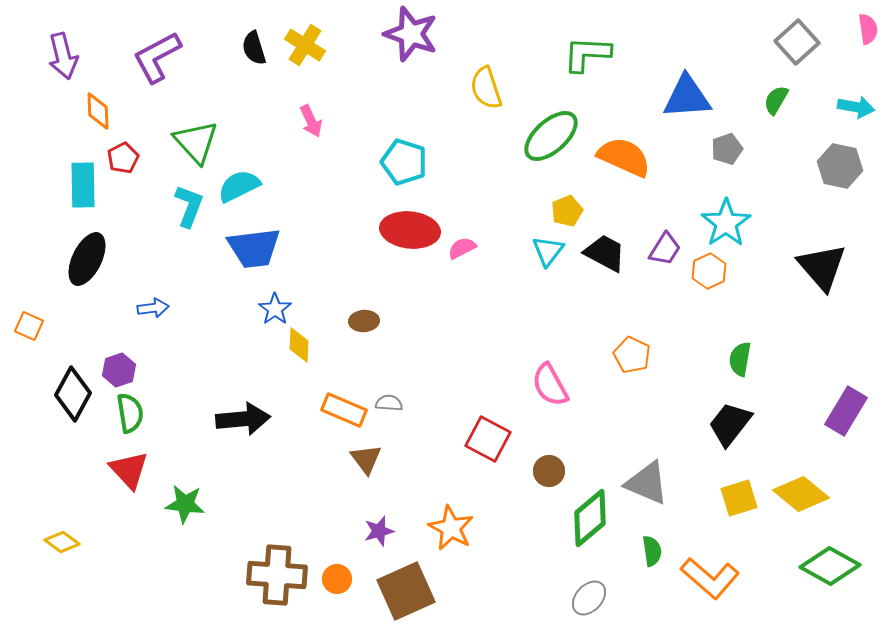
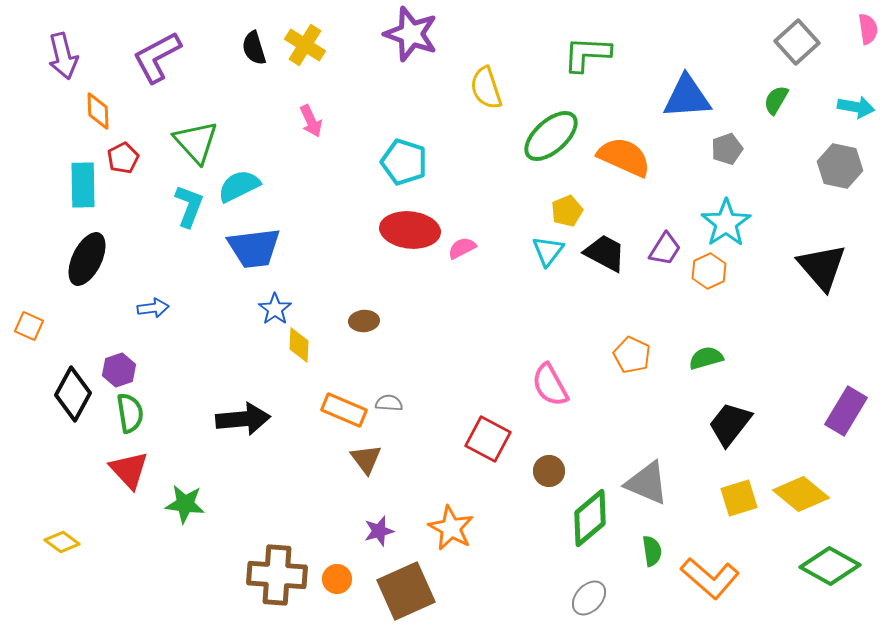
green semicircle at (740, 359): moved 34 px left, 1 px up; rotated 64 degrees clockwise
